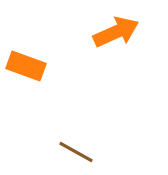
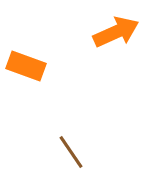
brown line: moved 5 px left; rotated 27 degrees clockwise
